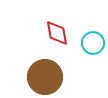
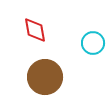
red diamond: moved 22 px left, 3 px up
